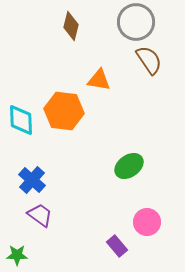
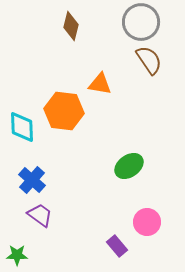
gray circle: moved 5 px right
orange triangle: moved 1 px right, 4 px down
cyan diamond: moved 1 px right, 7 px down
